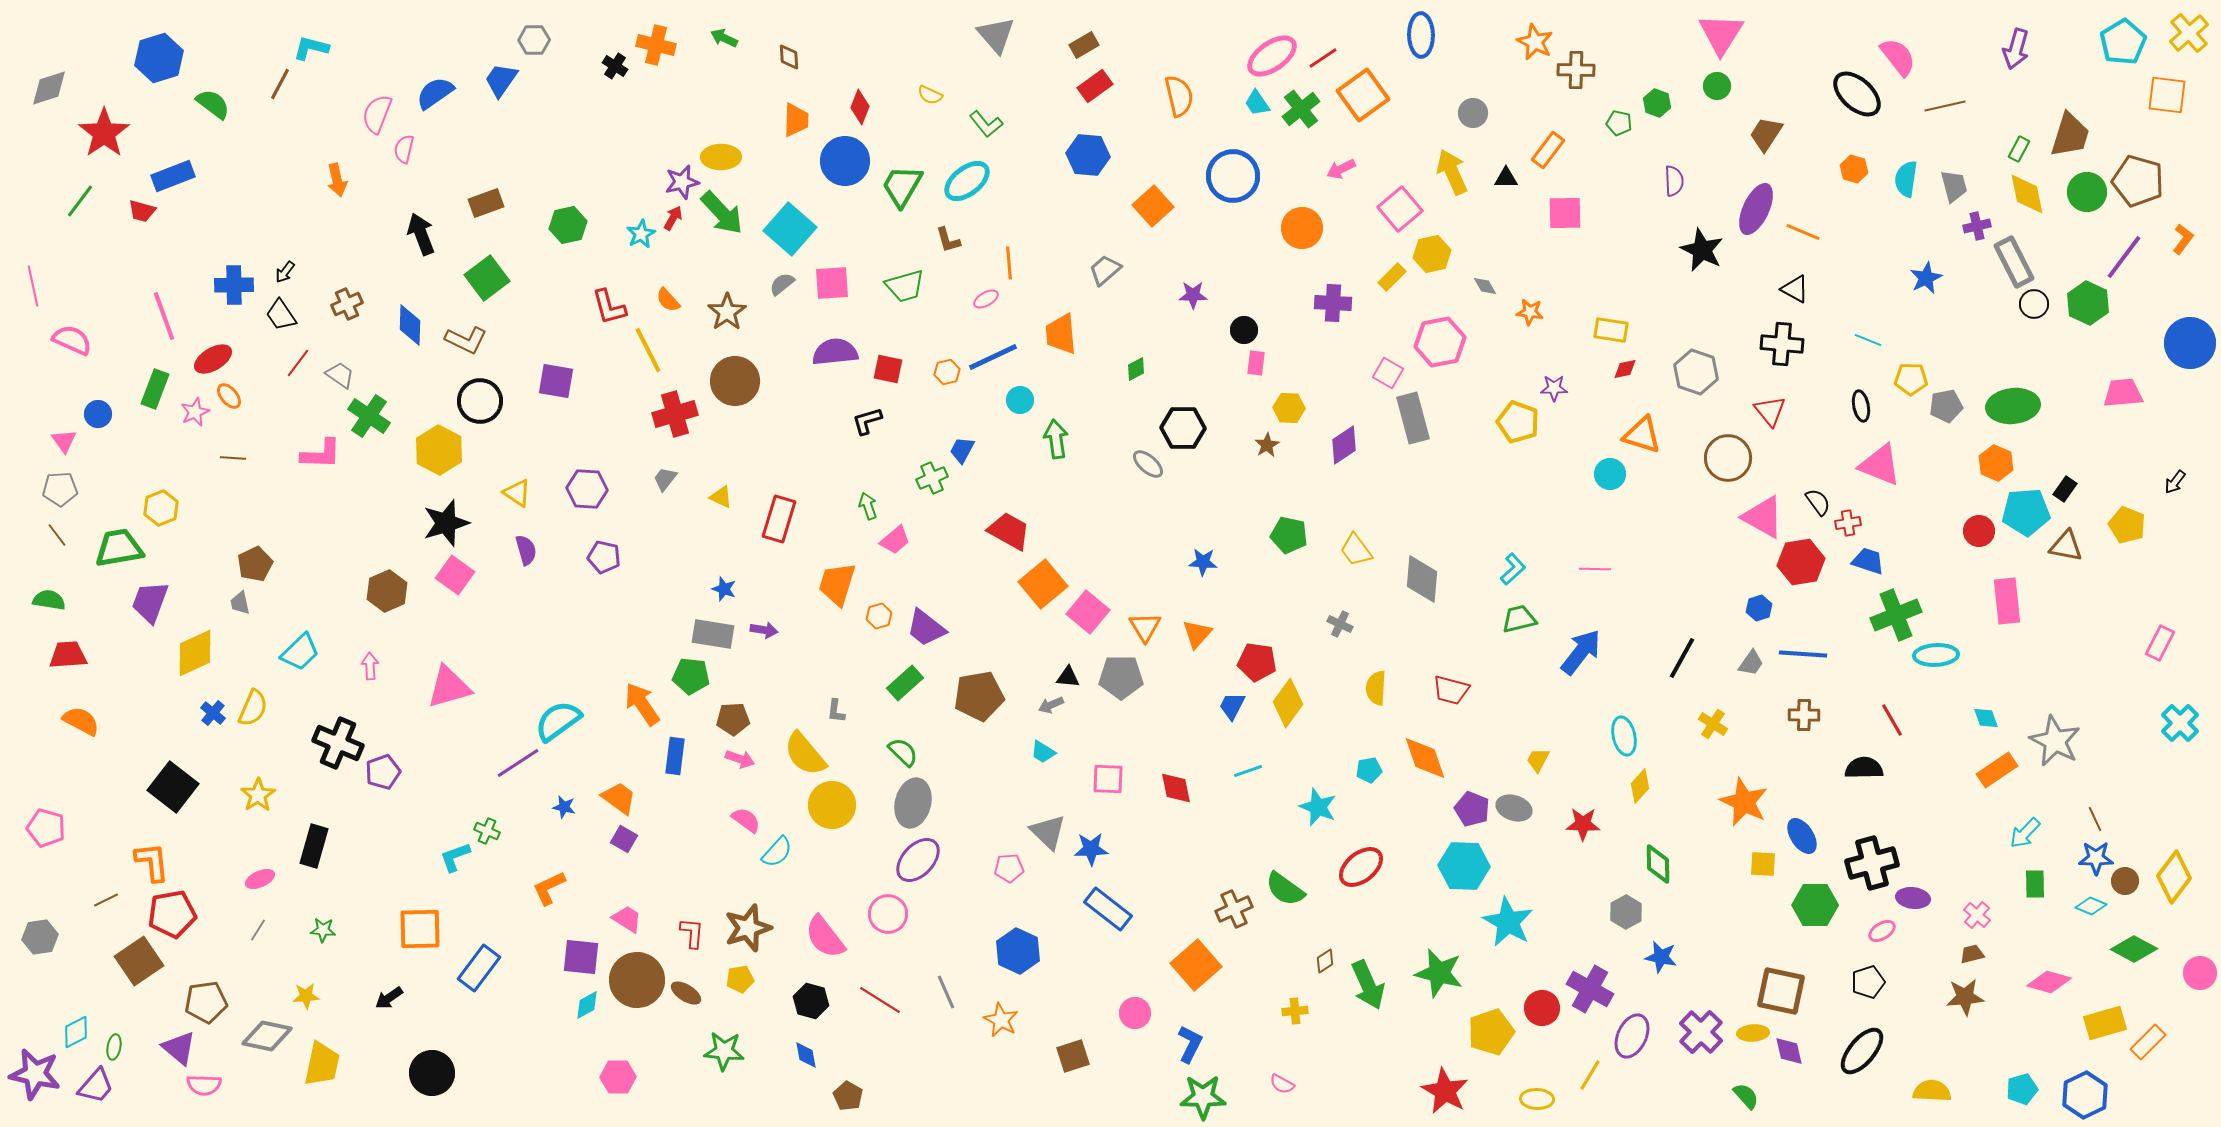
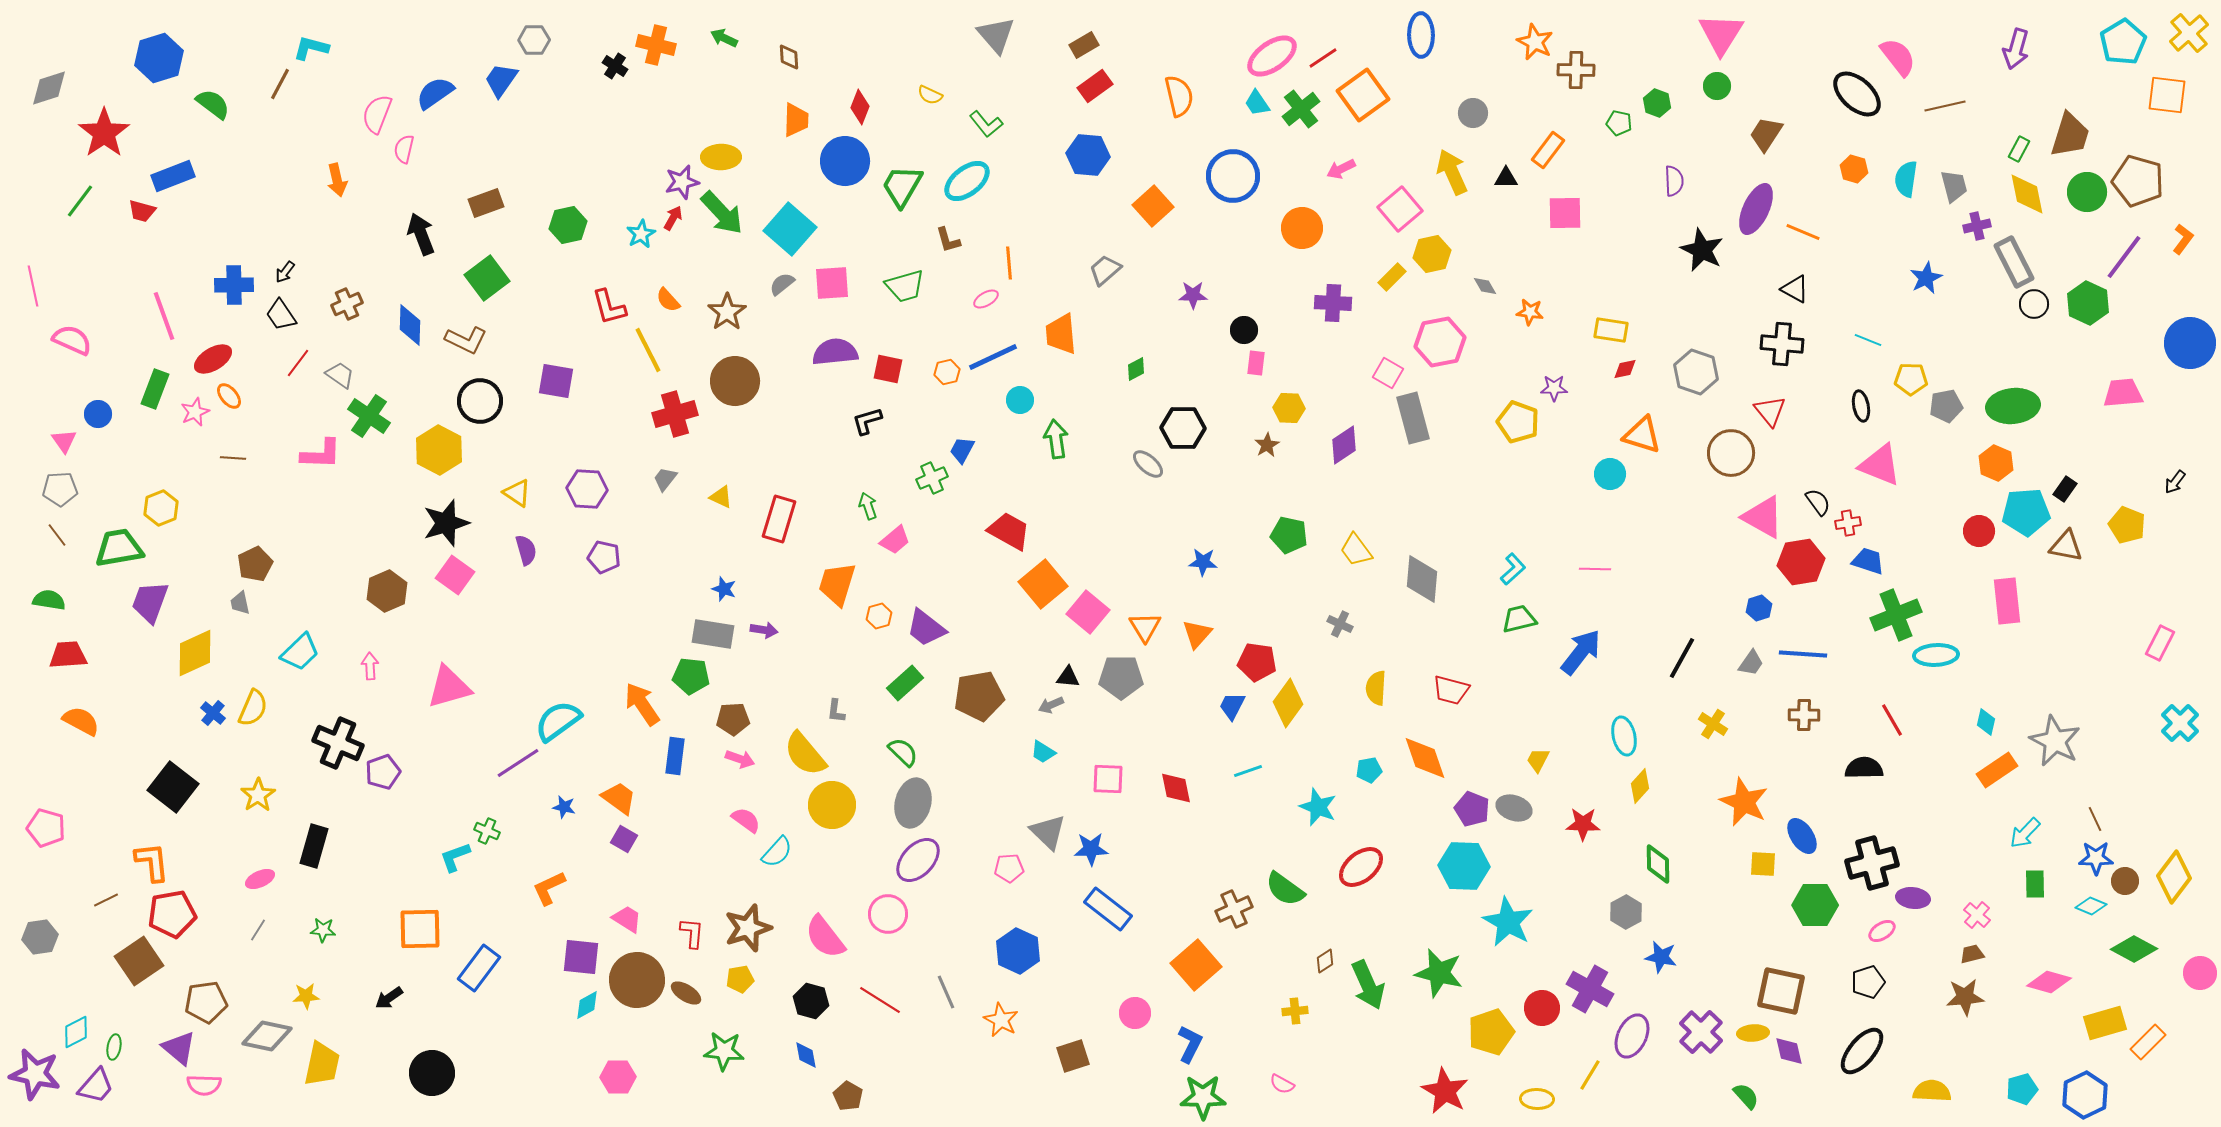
brown circle at (1728, 458): moved 3 px right, 5 px up
cyan diamond at (1986, 718): moved 4 px down; rotated 32 degrees clockwise
